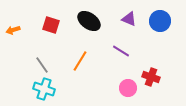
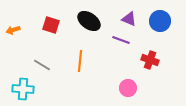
purple line: moved 11 px up; rotated 12 degrees counterclockwise
orange line: rotated 25 degrees counterclockwise
gray line: rotated 24 degrees counterclockwise
red cross: moved 1 px left, 17 px up
cyan cross: moved 21 px left; rotated 15 degrees counterclockwise
